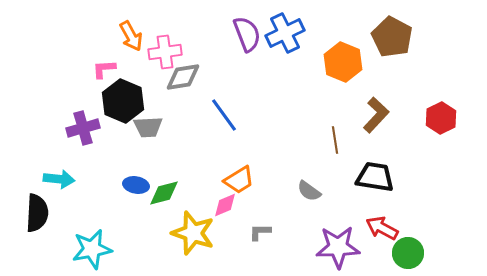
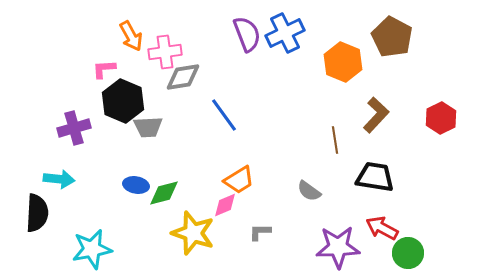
purple cross: moved 9 px left
